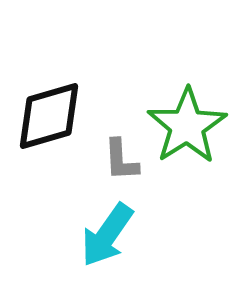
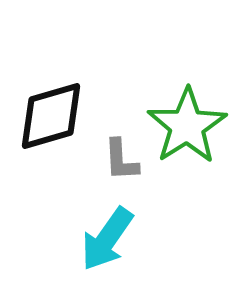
black diamond: moved 2 px right
cyan arrow: moved 4 px down
